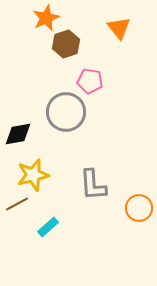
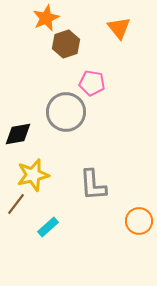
pink pentagon: moved 2 px right, 2 px down
brown line: moved 1 px left; rotated 25 degrees counterclockwise
orange circle: moved 13 px down
